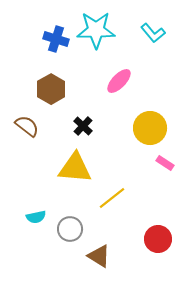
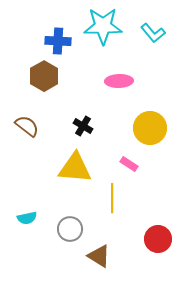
cyan star: moved 7 px right, 4 px up
blue cross: moved 2 px right, 2 px down; rotated 15 degrees counterclockwise
pink ellipse: rotated 44 degrees clockwise
brown hexagon: moved 7 px left, 13 px up
black cross: rotated 12 degrees counterclockwise
pink rectangle: moved 36 px left, 1 px down
yellow line: rotated 52 degrees counterclockwise
cyan semicircle: moved 9 px left, 1 px down
